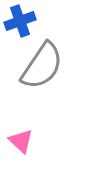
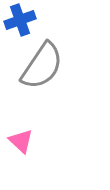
blue cross: moved 1 px up
